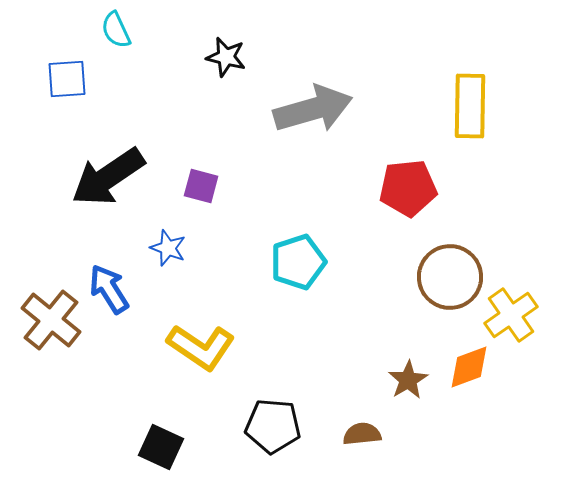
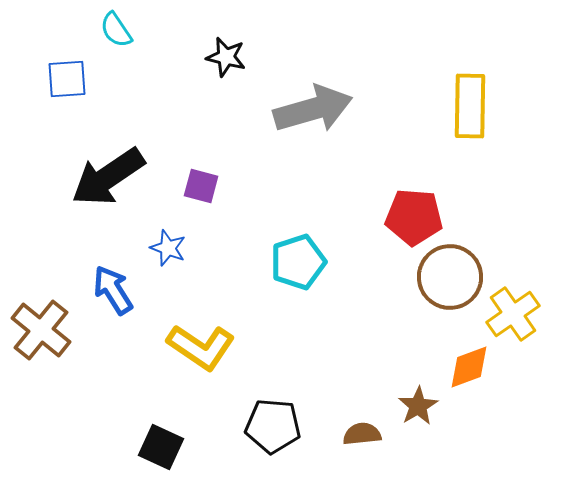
cyan semicircle: rotated 9 degrees counterclockwise
red pentagon: moved 6 px right, 29 px down; rotated 10 degrees clockwise
blue arrow: moved 4 px right, 1 px down
yellow cross: moved 2 px right, 1 px up
brown cross: moved 10 px left, 10 px down
brown star: moved 10 px right, 26 px down
